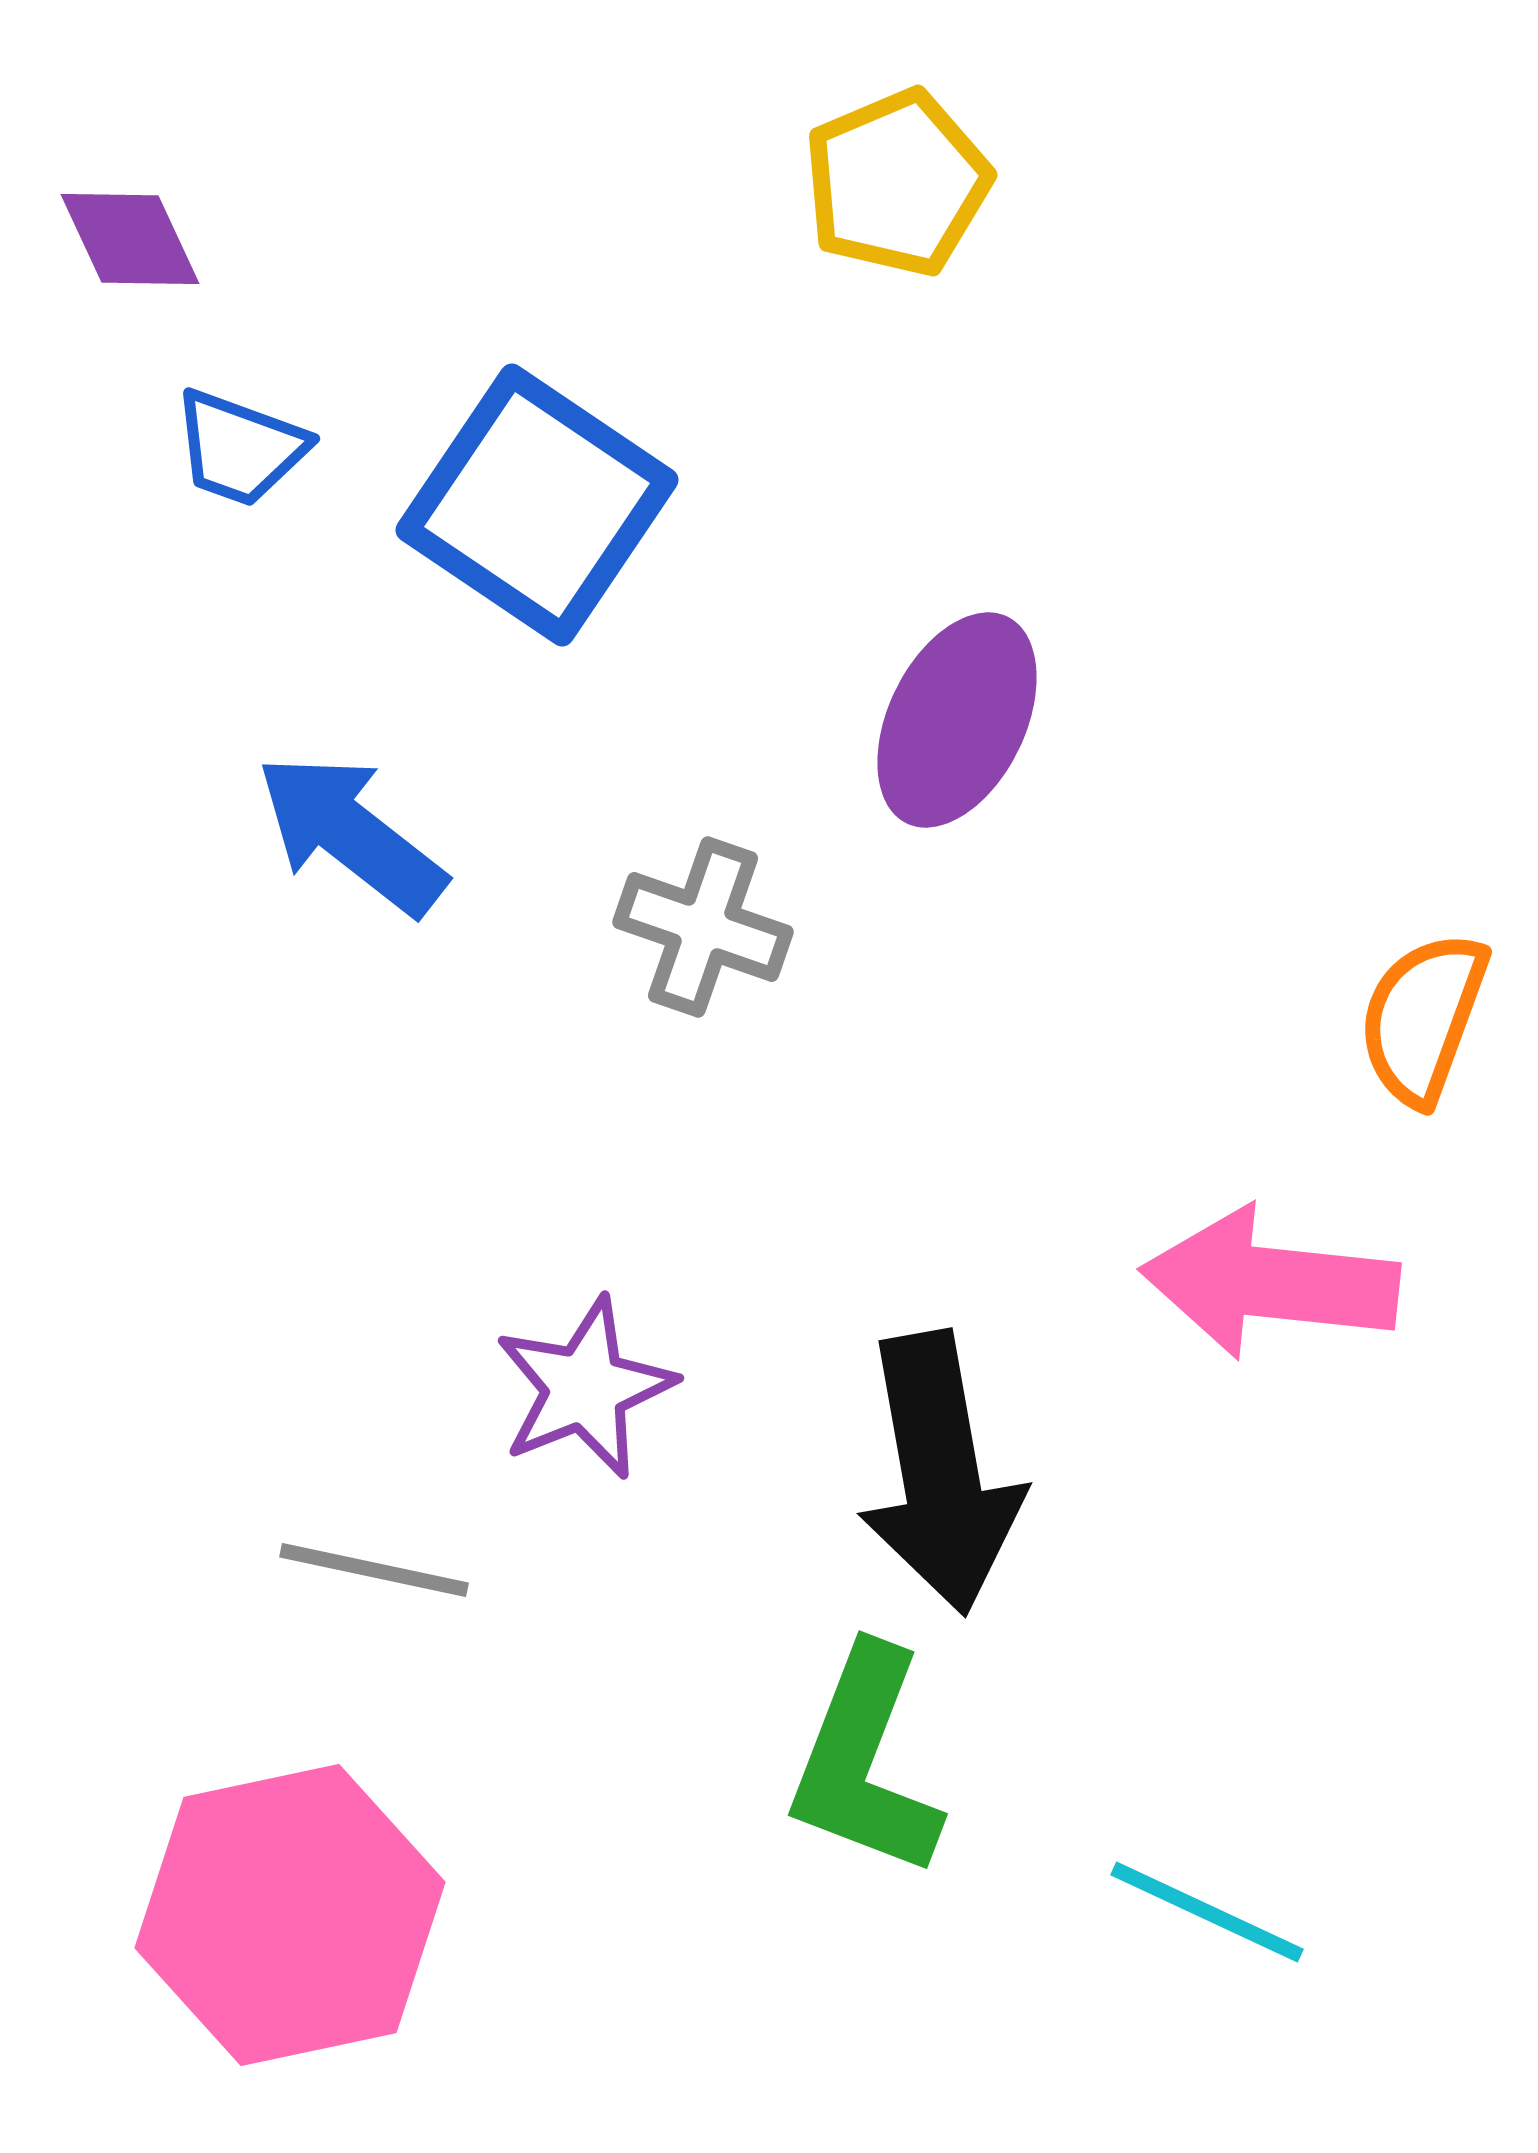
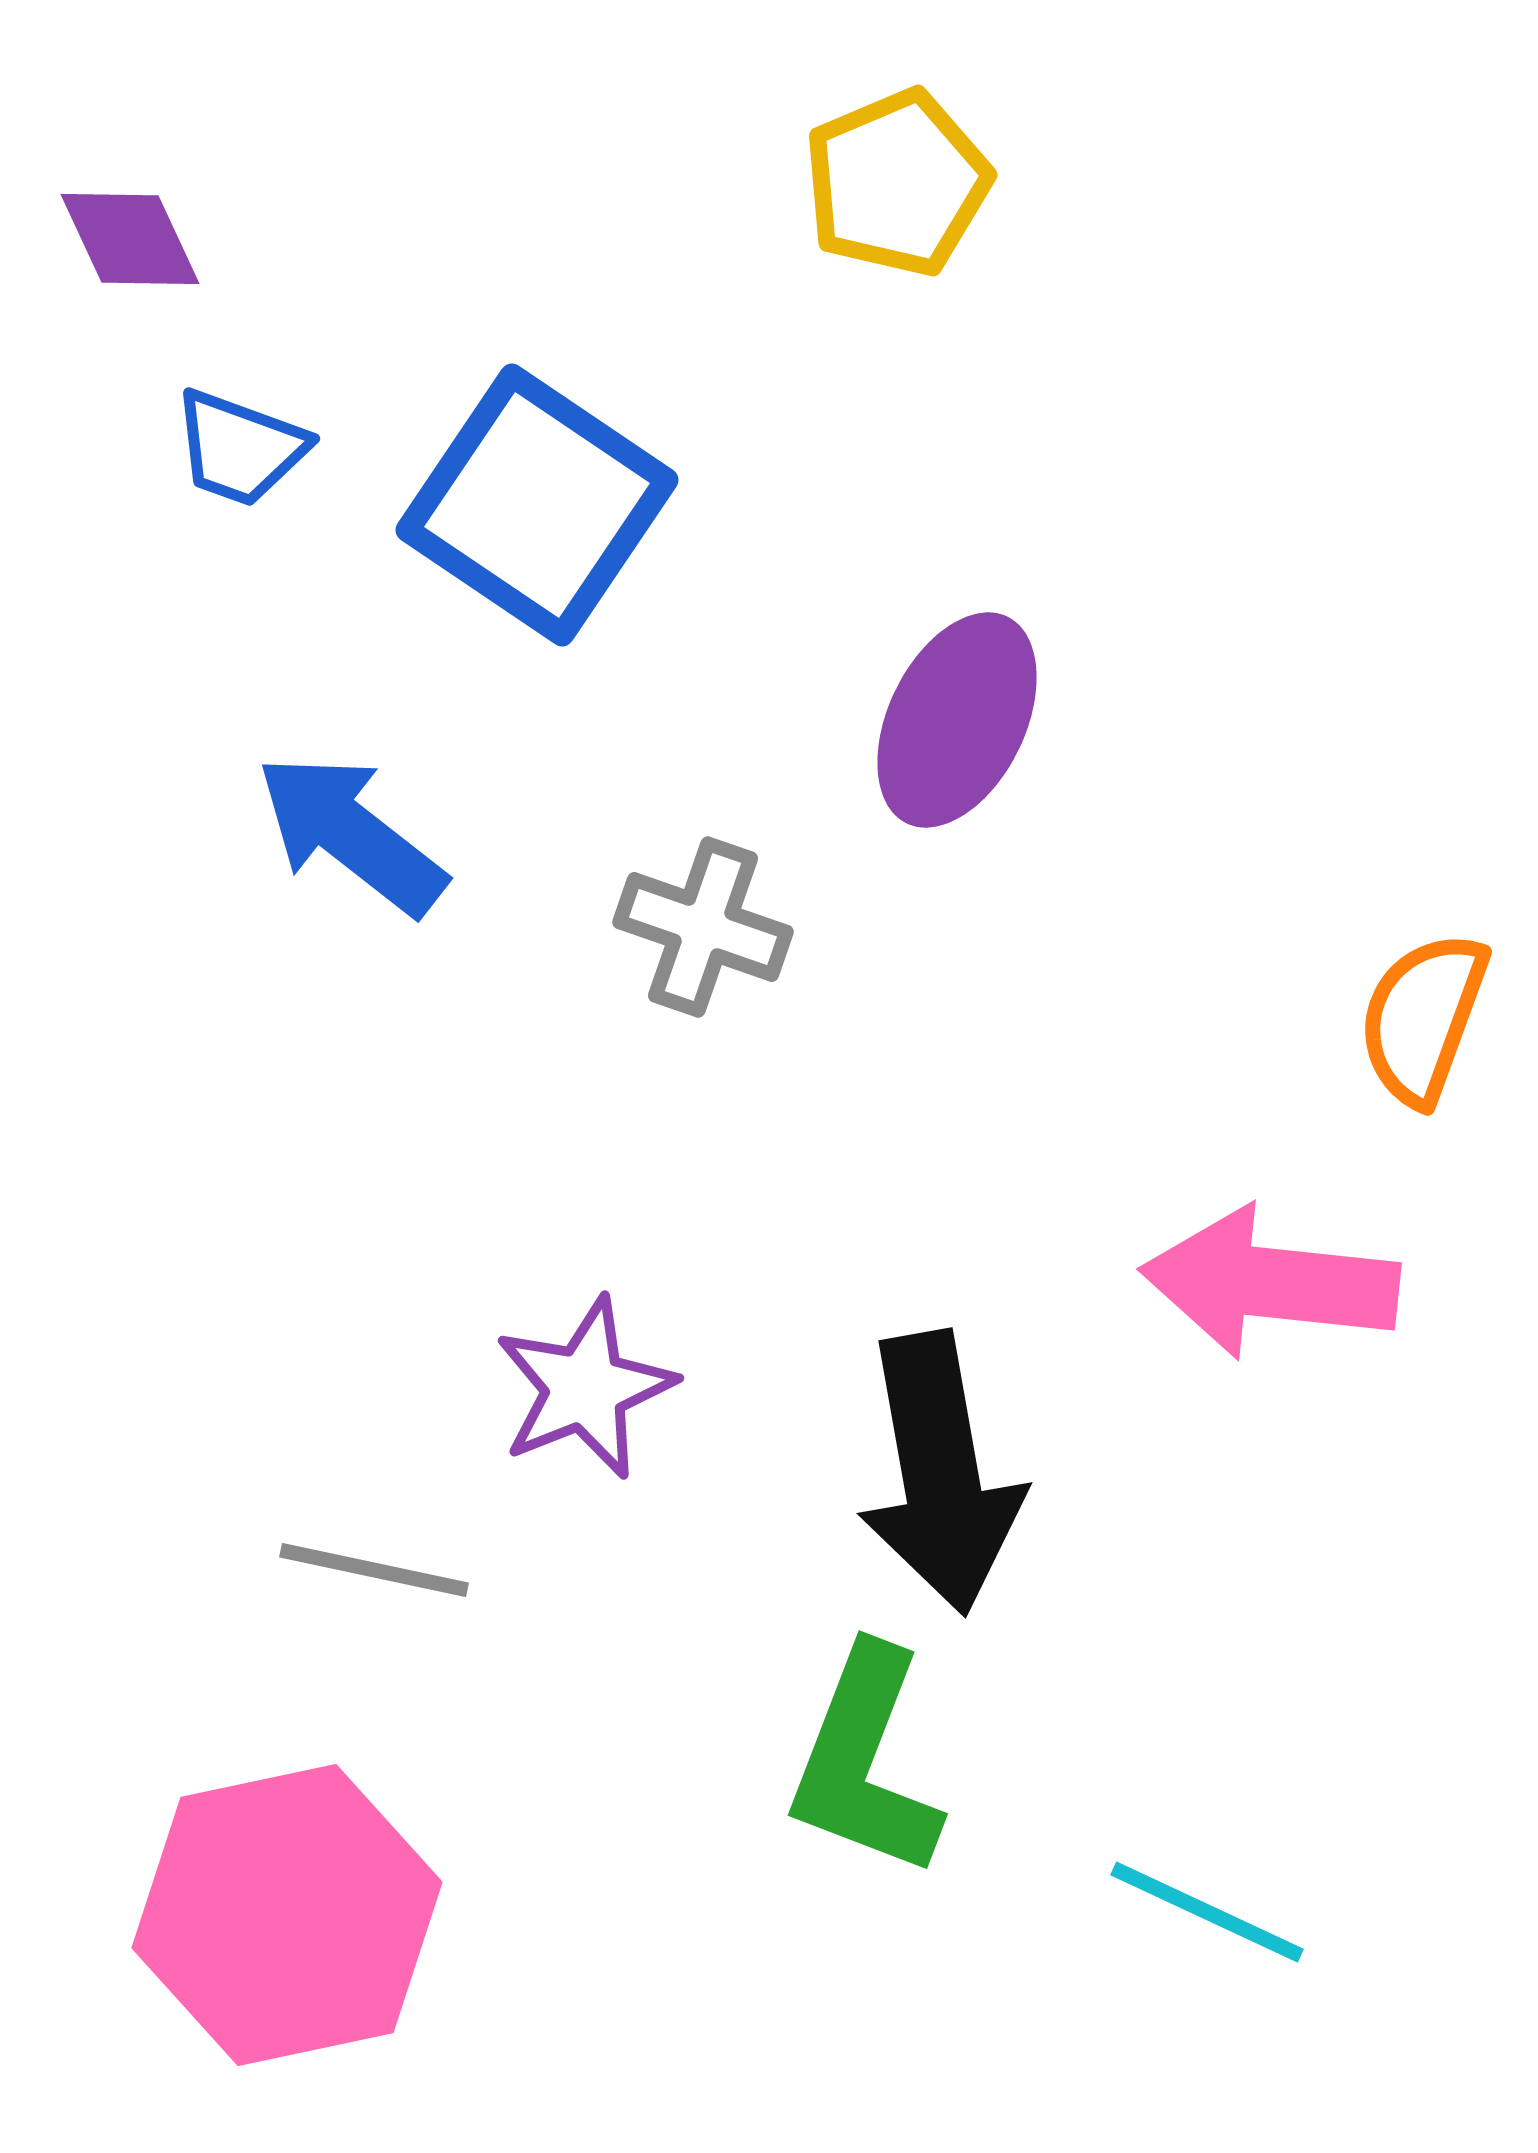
pink hexagon: moved 3 px left
